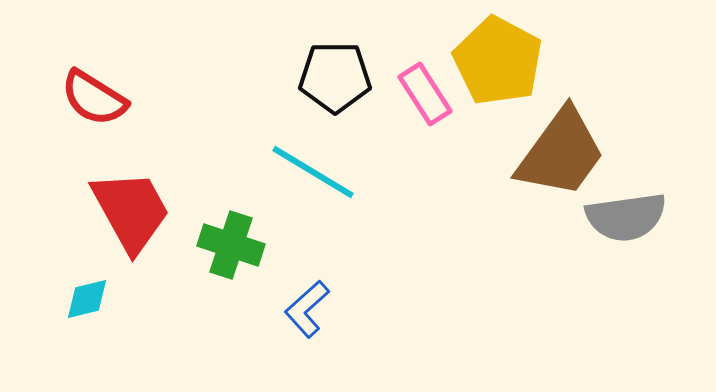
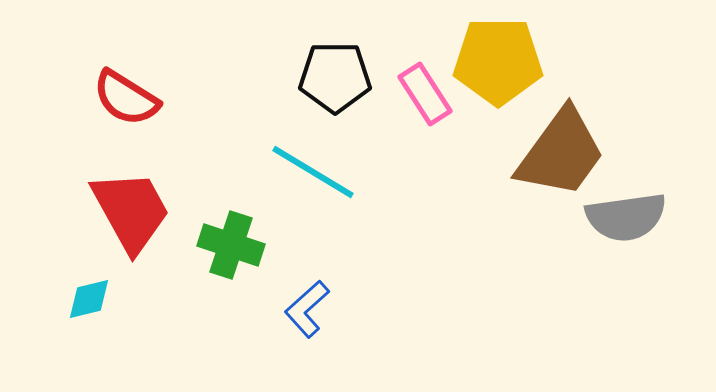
yellow pentagon: rotated 28 degrees counterclockwise
red semicircle: moved 32 px right
cyan diamond: moved 2 px right
